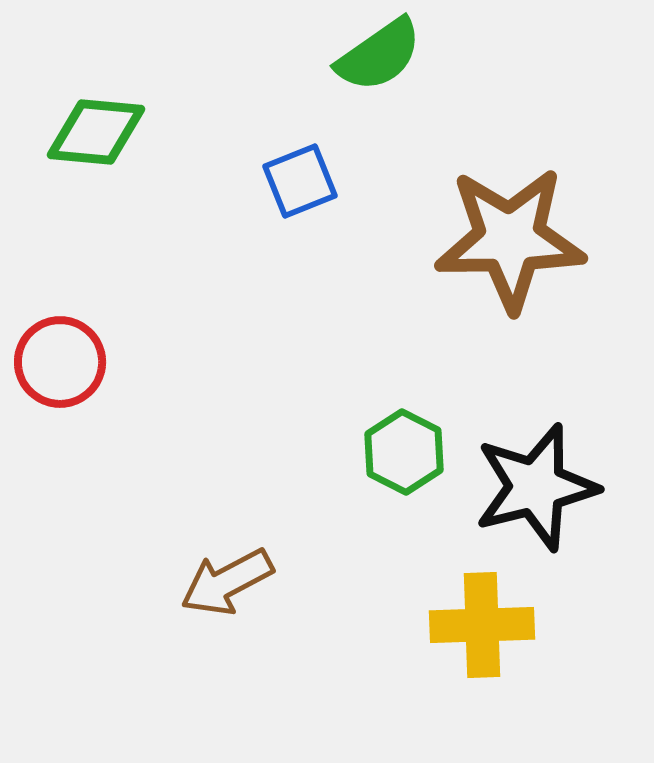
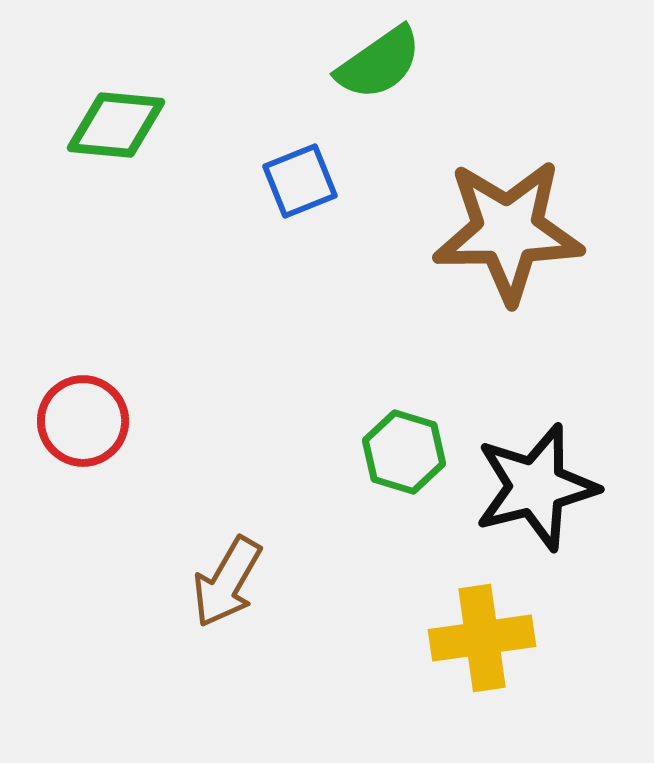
green semicircle: moved 8 px down
green diamond: moved 20 px right, 7 px up
brown star: moved 2 px left, 8 px up
red circle: moved 23 px right, 59 px down
green hexagon: rotated 10 degrees counterclockwise
brown arrow: rotated 32 degrees counterclockwise
yellow cross: moved 13 px down; rotated 6 degrees counterclockwise
